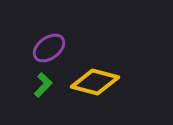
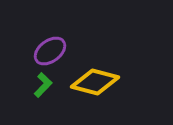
purple ellipse: moved 1 px right, 3 px down
